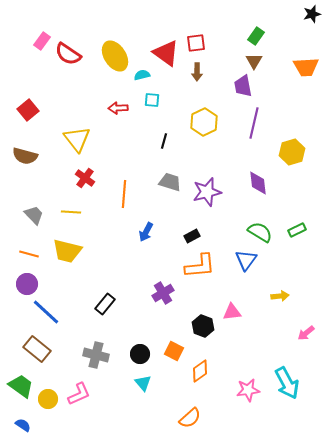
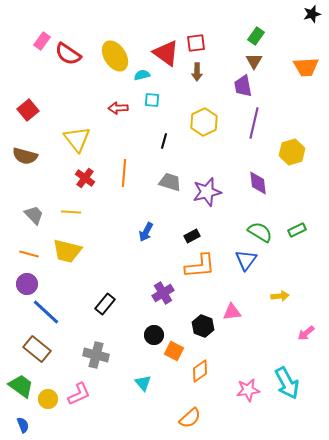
orange line at (124, 194): moved 21 px up
black circle at (140, 354): moved 14 px right, 19 px up
blue semicircle at (23, 425): rotated 35 degrees clockwise
